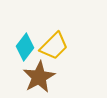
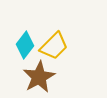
cyan diamond: moved 2 px up
